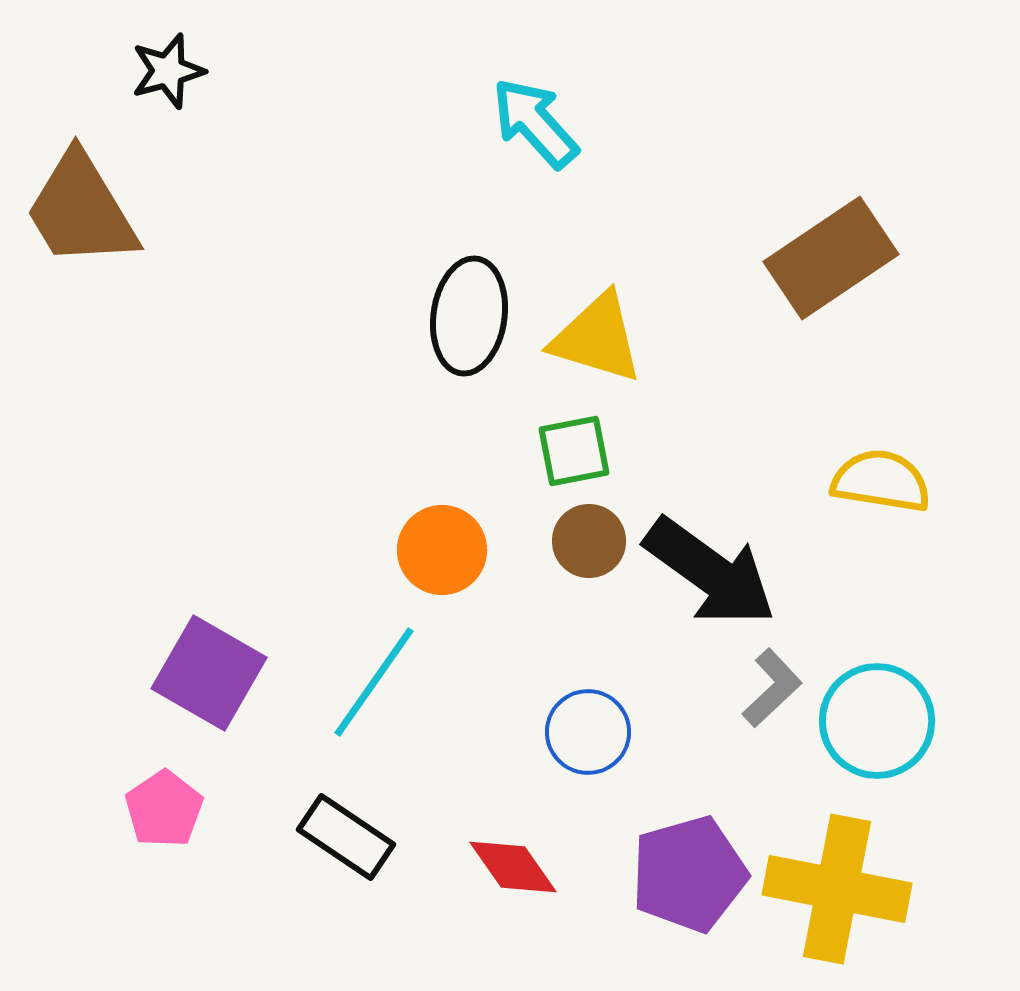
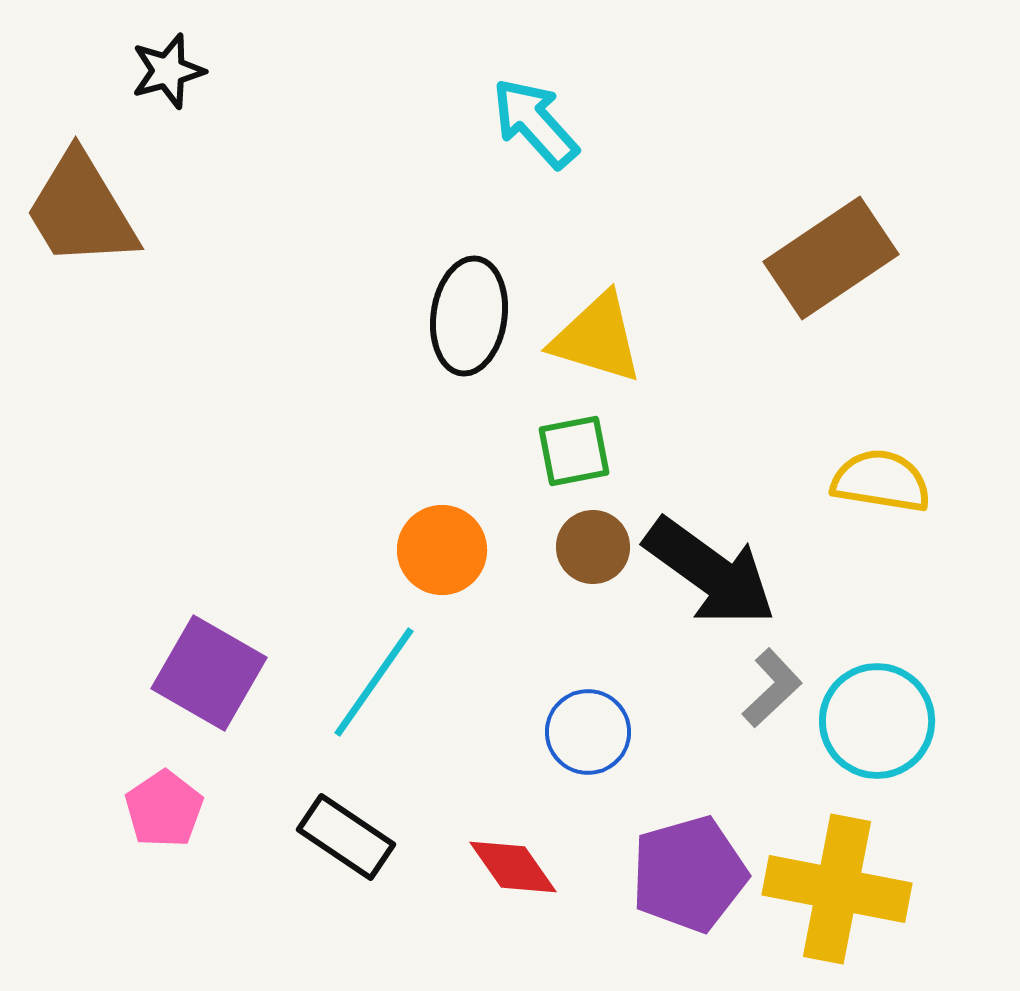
brown circle: moved 4 px right, 6 px down
